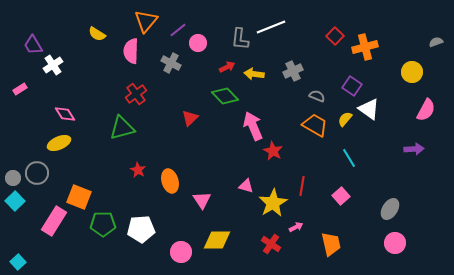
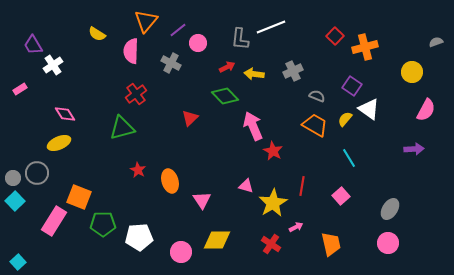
white pentagon at (141, 229): moved 2 px left, 8 px down
pink circle at (395, 243): moved 7 px left
